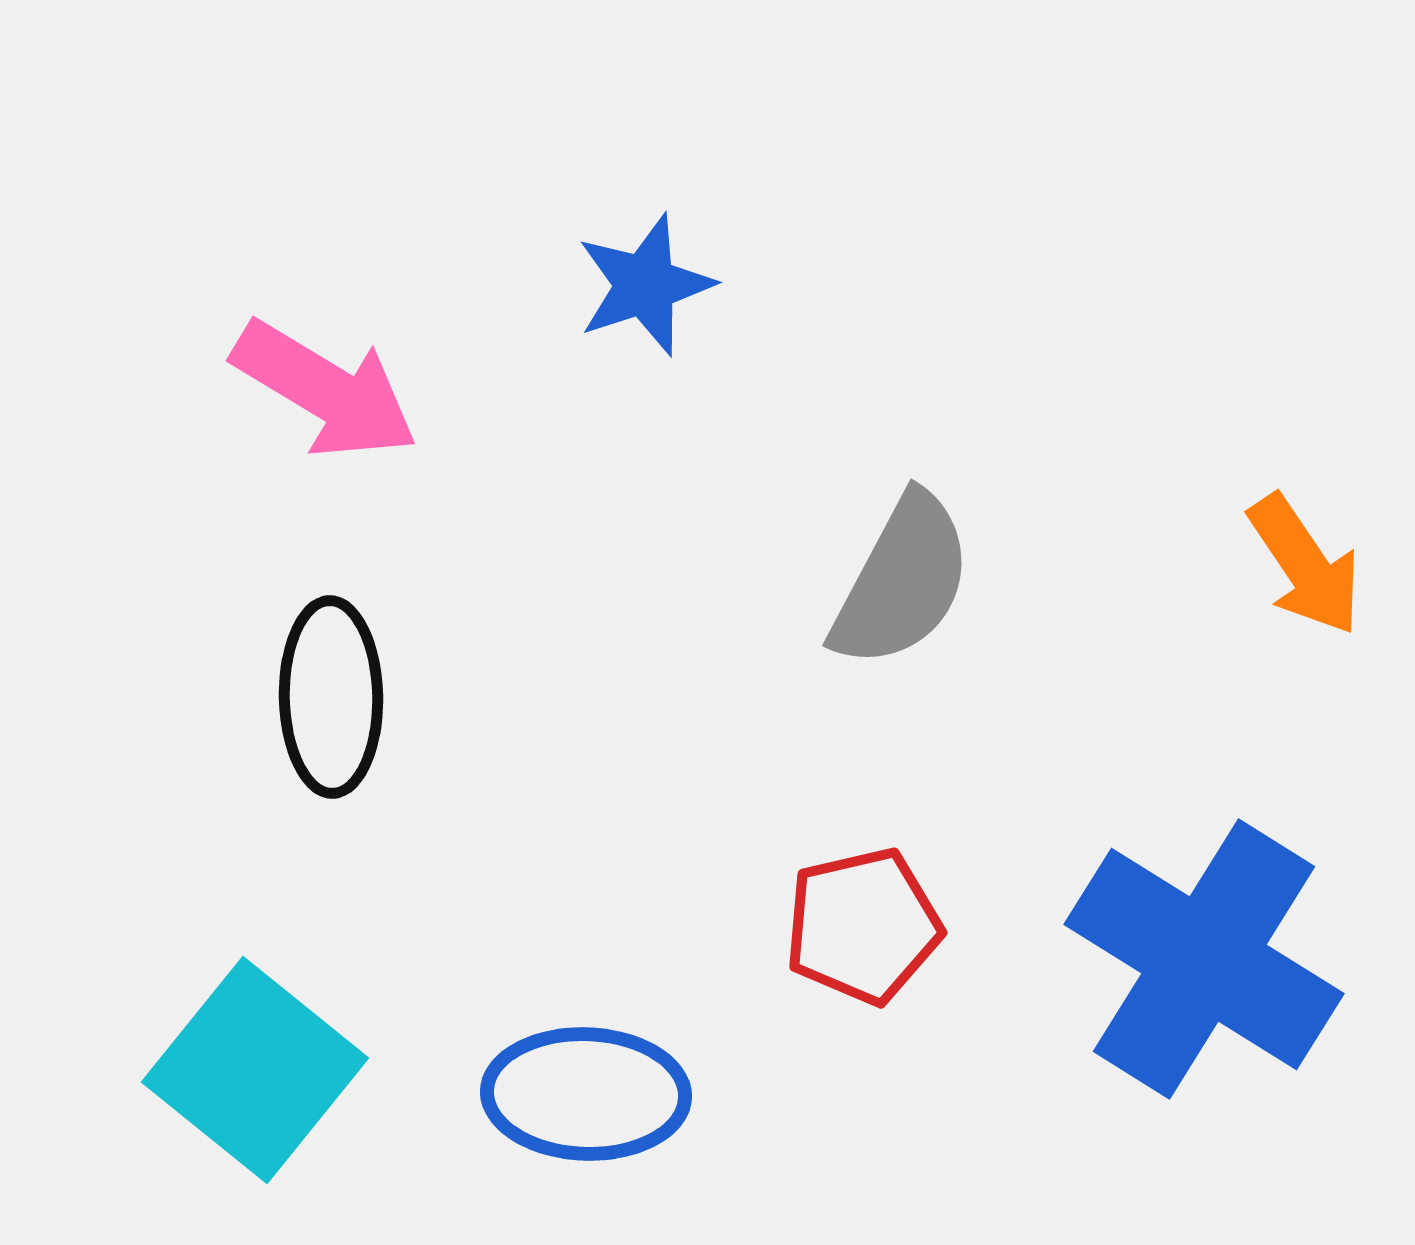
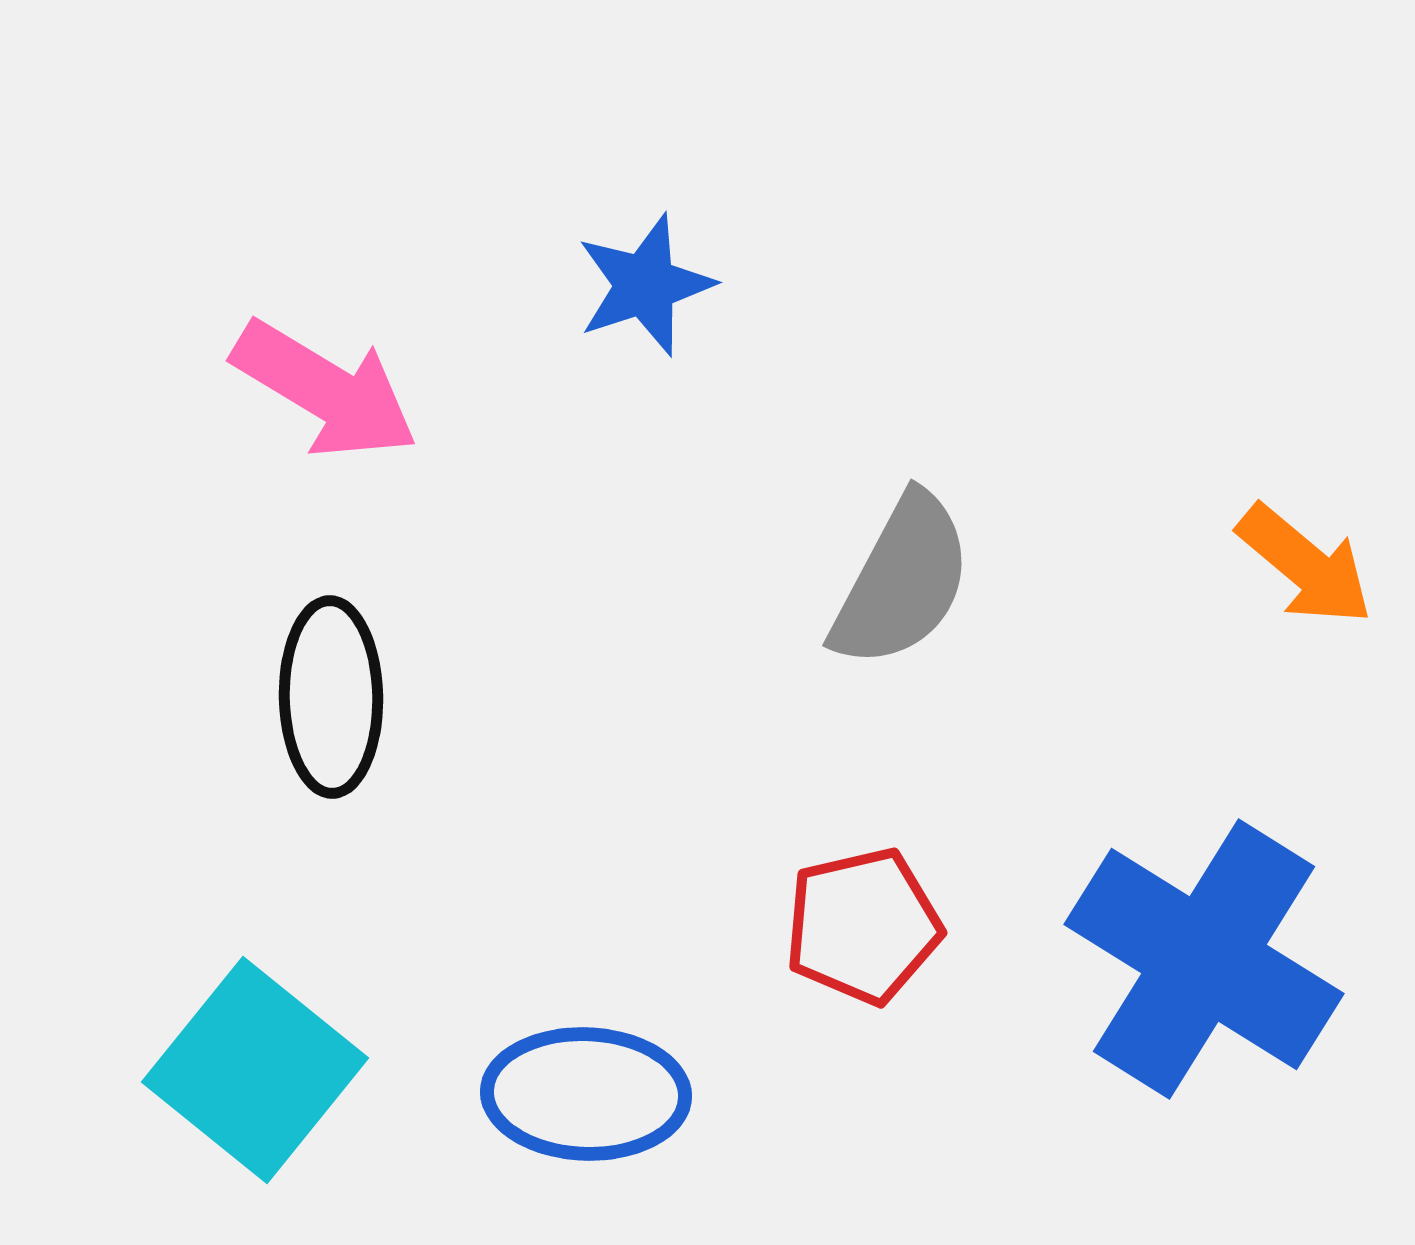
orange arrow: rotated 16 degrees counterclockwise
